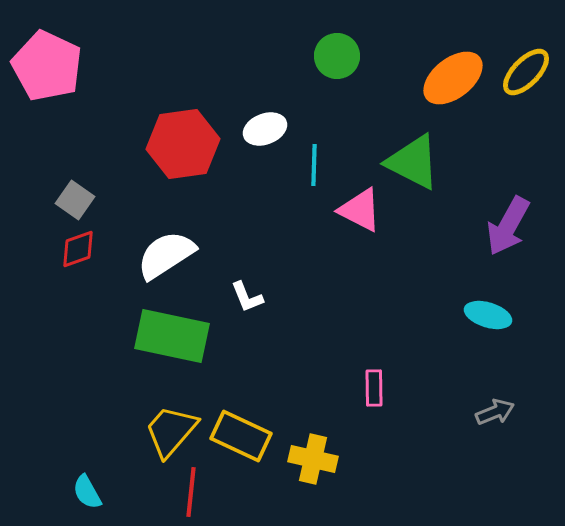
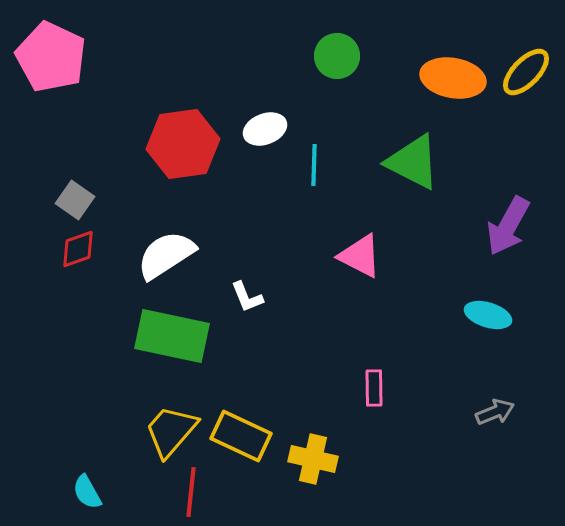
pink pentagon: moved 4 px right, 9 px up
orange ellipse: rotated 48 degrees clockwise
pink triangle: moved 46 px down
